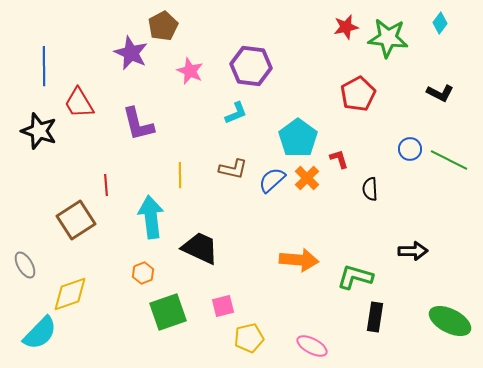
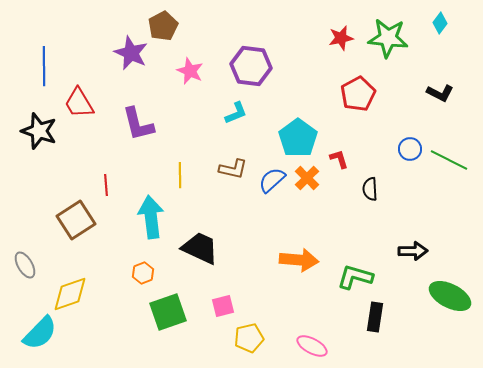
red star: moved 5 px left, 11 px down
green ellipse: moved 25 px up
